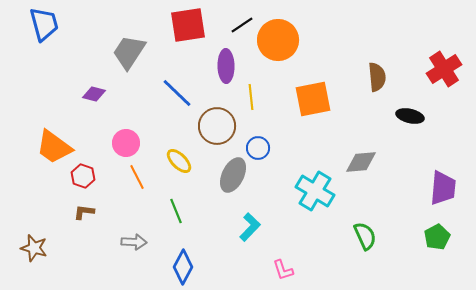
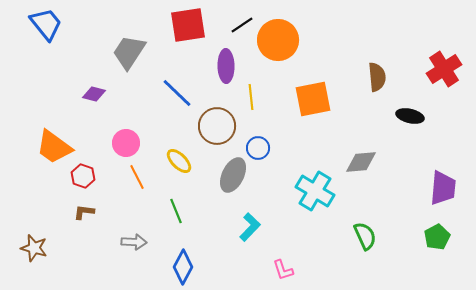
blue trapezoid: moved 2 px right; rotated 24 degrees counterclockwise
